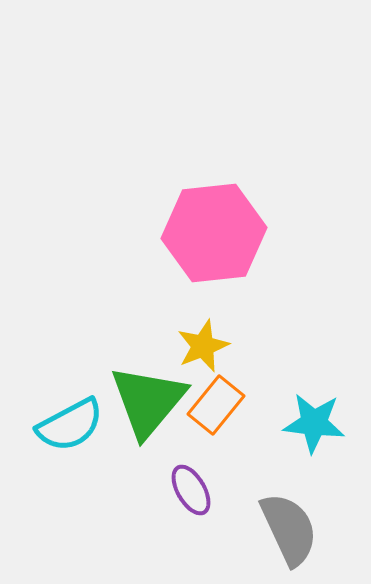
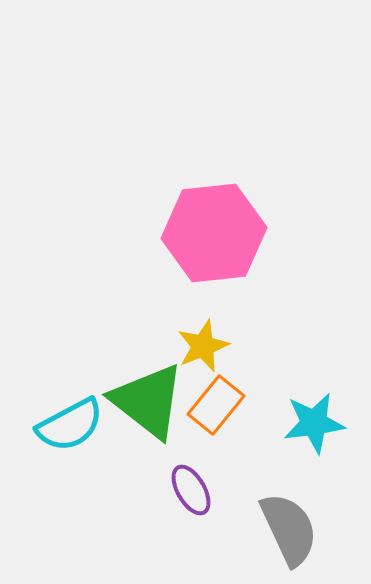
green triangle: rotated 32 degrees counterclockwise
cyan star: rotated 14 degrees counterclockwise
